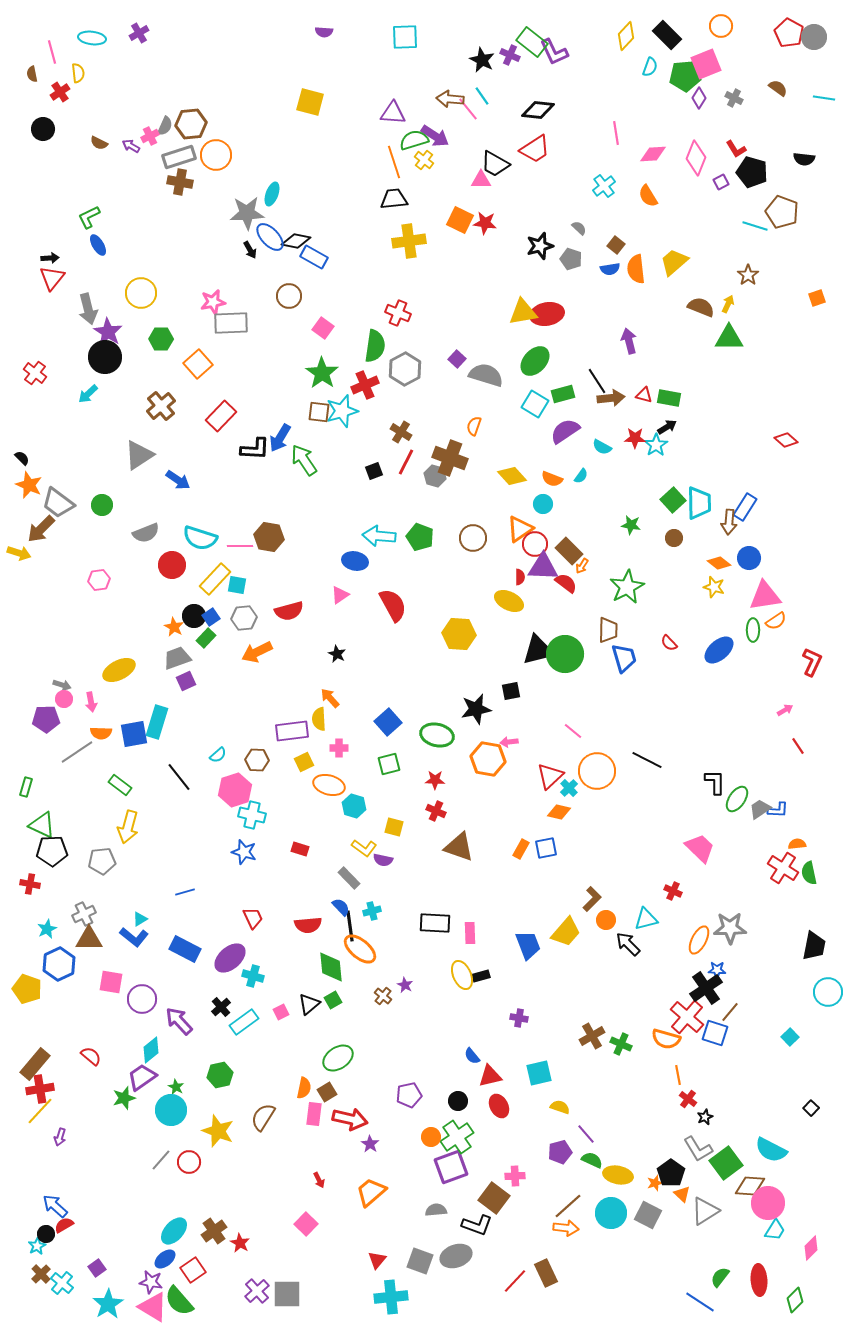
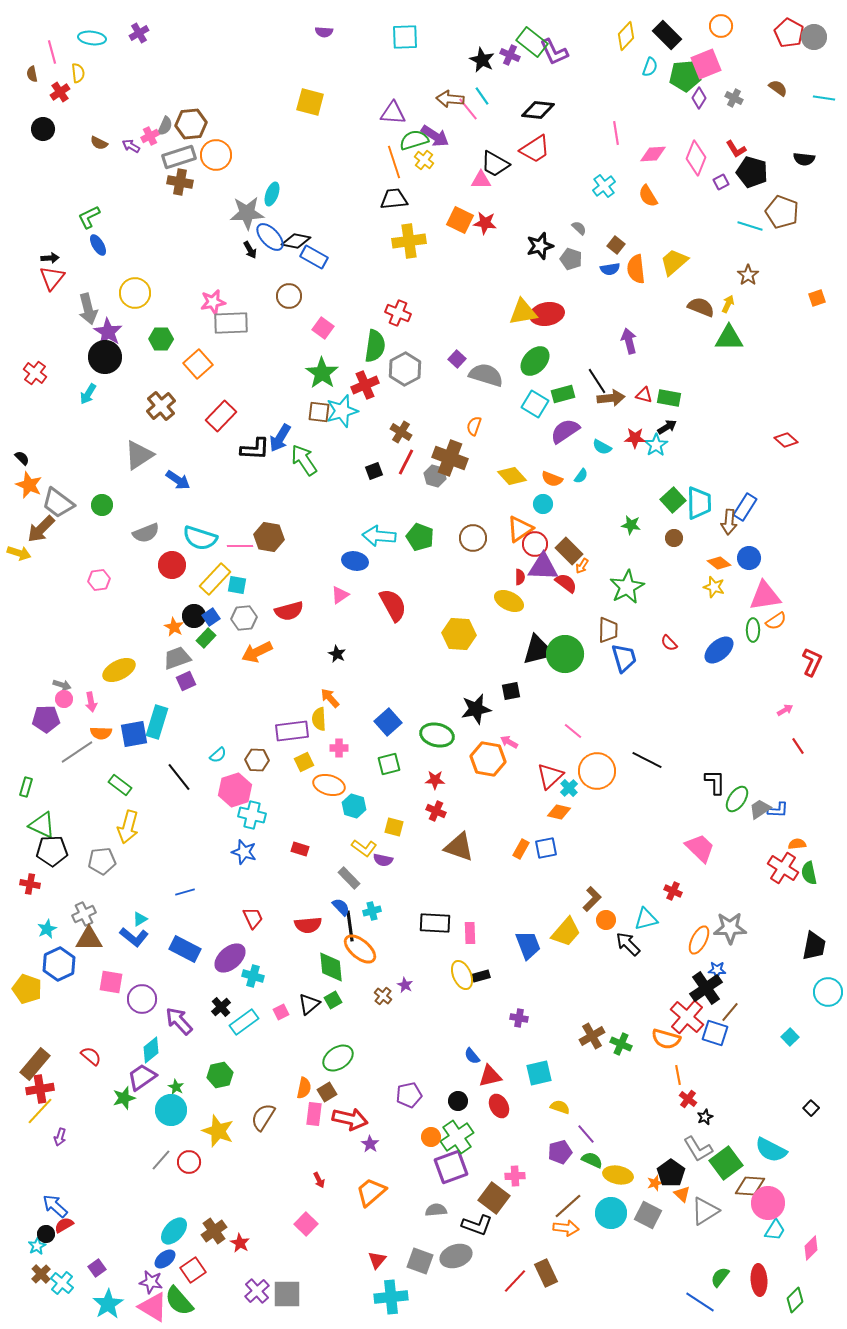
cyan line at (755, 226): moved 5 px left
yellow circle at (141, 293): moved 6 px left
cyan arrow at (88, 394): rotated 15 degrees counterclockwise
pink arrow at (509, 742): rotated 36 degrees clockwise
